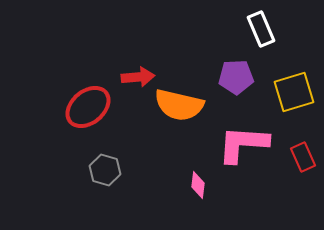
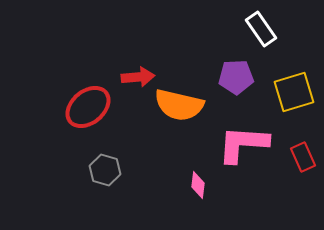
white rectangle: rotated 12 degrees counterclockwise
